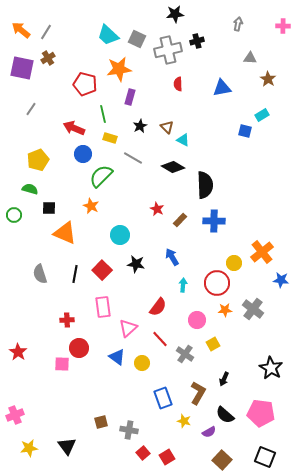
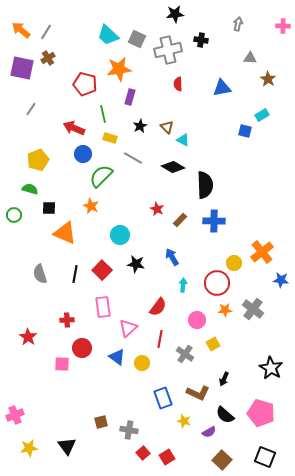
black cross at (197, 41): moved 4 px right, 1 px up; rotated 24 degrees clockwise
red line at (160, 339): rotated 54 degrees clockwise
red circle at (79, 348): moved 3 px right
red star at (18, 352): moved 10 px right, 15 px up
brown L-shape at (198, 393): rotated 85 degrees clockwise
pink pentagon at (261, 413): rotated 8 degrees clockwise
